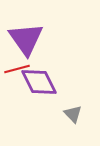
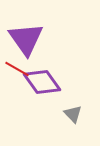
red line: rotated 45 degrees clockwise
purple diamond: moved 3 px right; rotated 9 degrees counterclockwise
